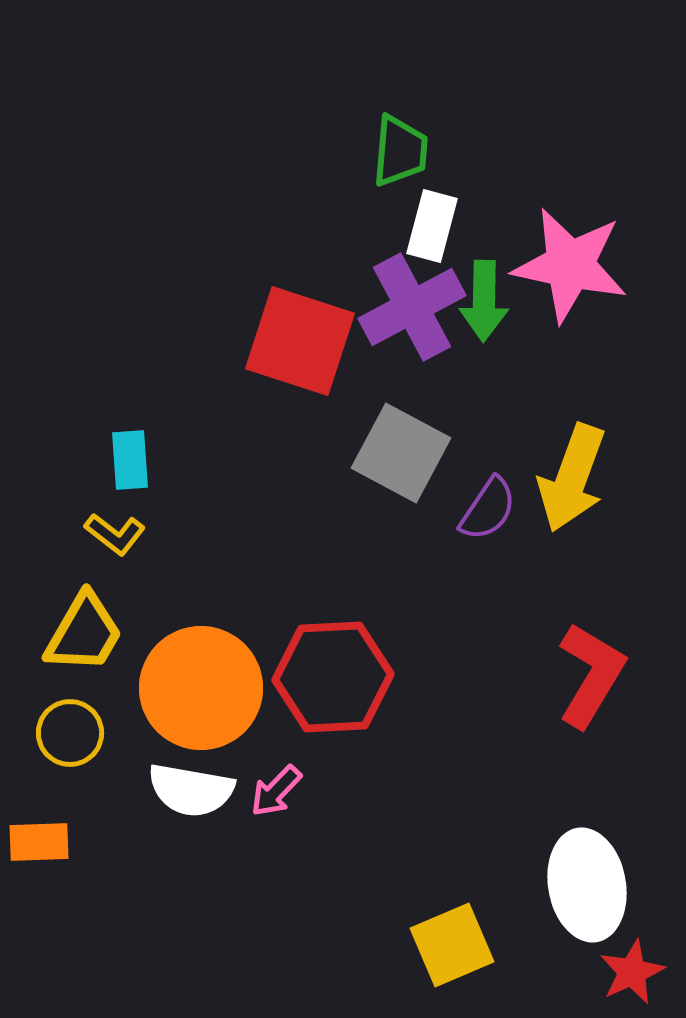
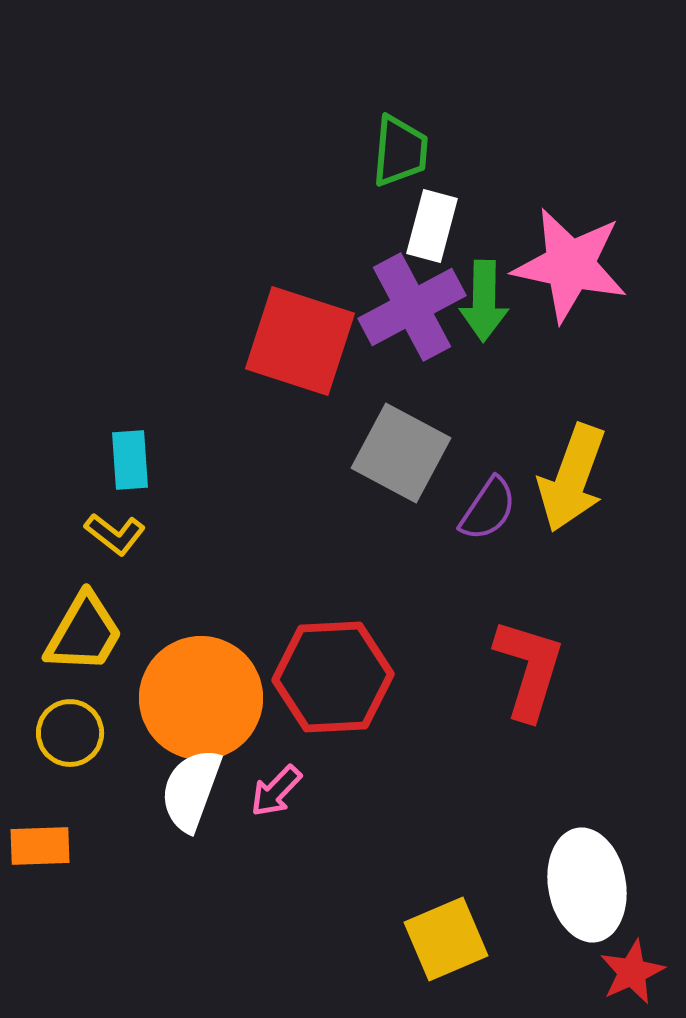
red L-shape: moved 62 px left, 6 px up; rotated 14 degrees counterclockwise
orange circle: moved 10 px down
white semicircle: rotated 100 degrees clockwise
orange rectangle: moved 1 px right, 4 px down
yellow square: moved 6 px left, 6 px up
